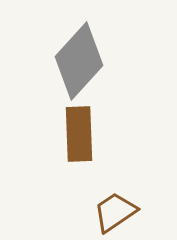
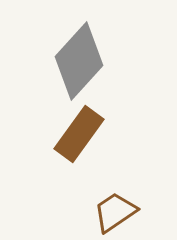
brown rectangle: rotated 38 degrees clockwise
